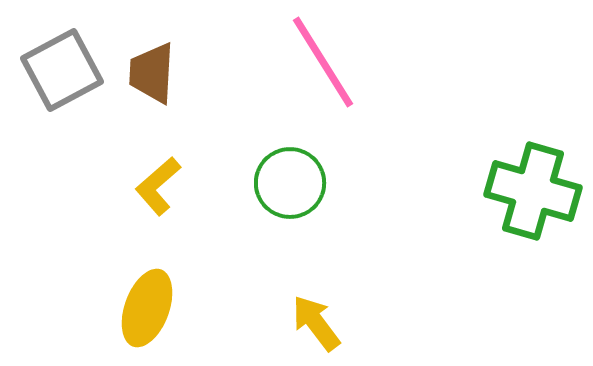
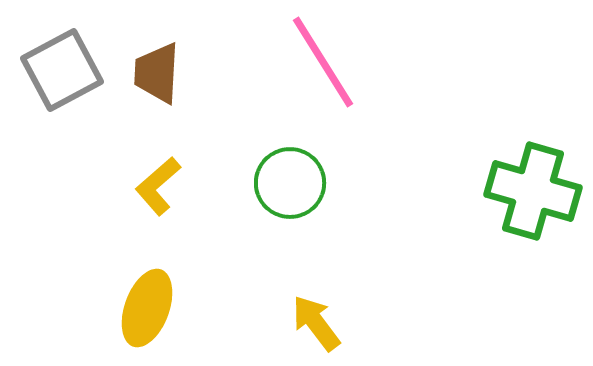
brown trapezoid: moved 5 px right
